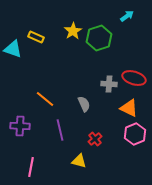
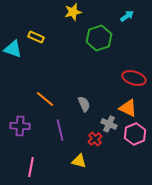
yellow star: moved 19 px up; rotated 18 degrees clockwise
gray cross: moved 40 px down; rotated 21 degrees clockwise
orange triangle: moved 1 px left
